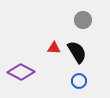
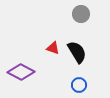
gray circle: moved 2 px left, 6 px up
red triangle: moved 1 px left; rotated 16 degrees clockwise
blue circle: moved 4 px down
